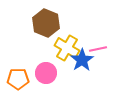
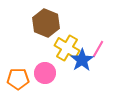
pink line: rotated 48 degrees counterclockwise
pink circle: moved 1 px left
